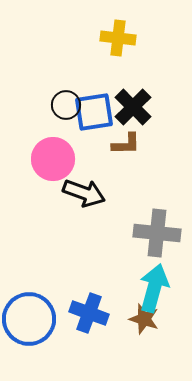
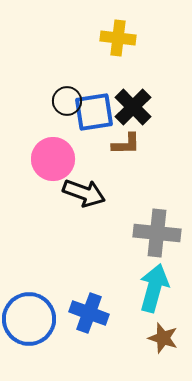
black circle: moved 1 px right, 4 px up
brown star: moved 19 px right, 19 px down
